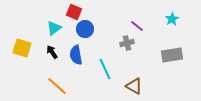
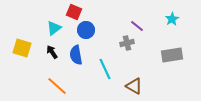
blue circle: moved 1 px right, 1 px down
